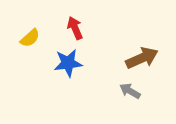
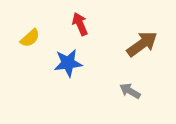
red arrow: moved 5 px right, 4 px up
brown arrow: moved 14 px up; rotated 12 degrees counterclockwise
